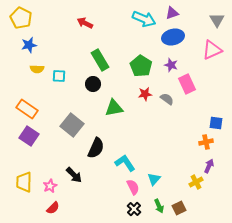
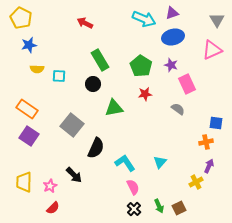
gray semicircle: moved 11 px right, 10 px down
cyan triangle: moved 6 px right, 17 px up
